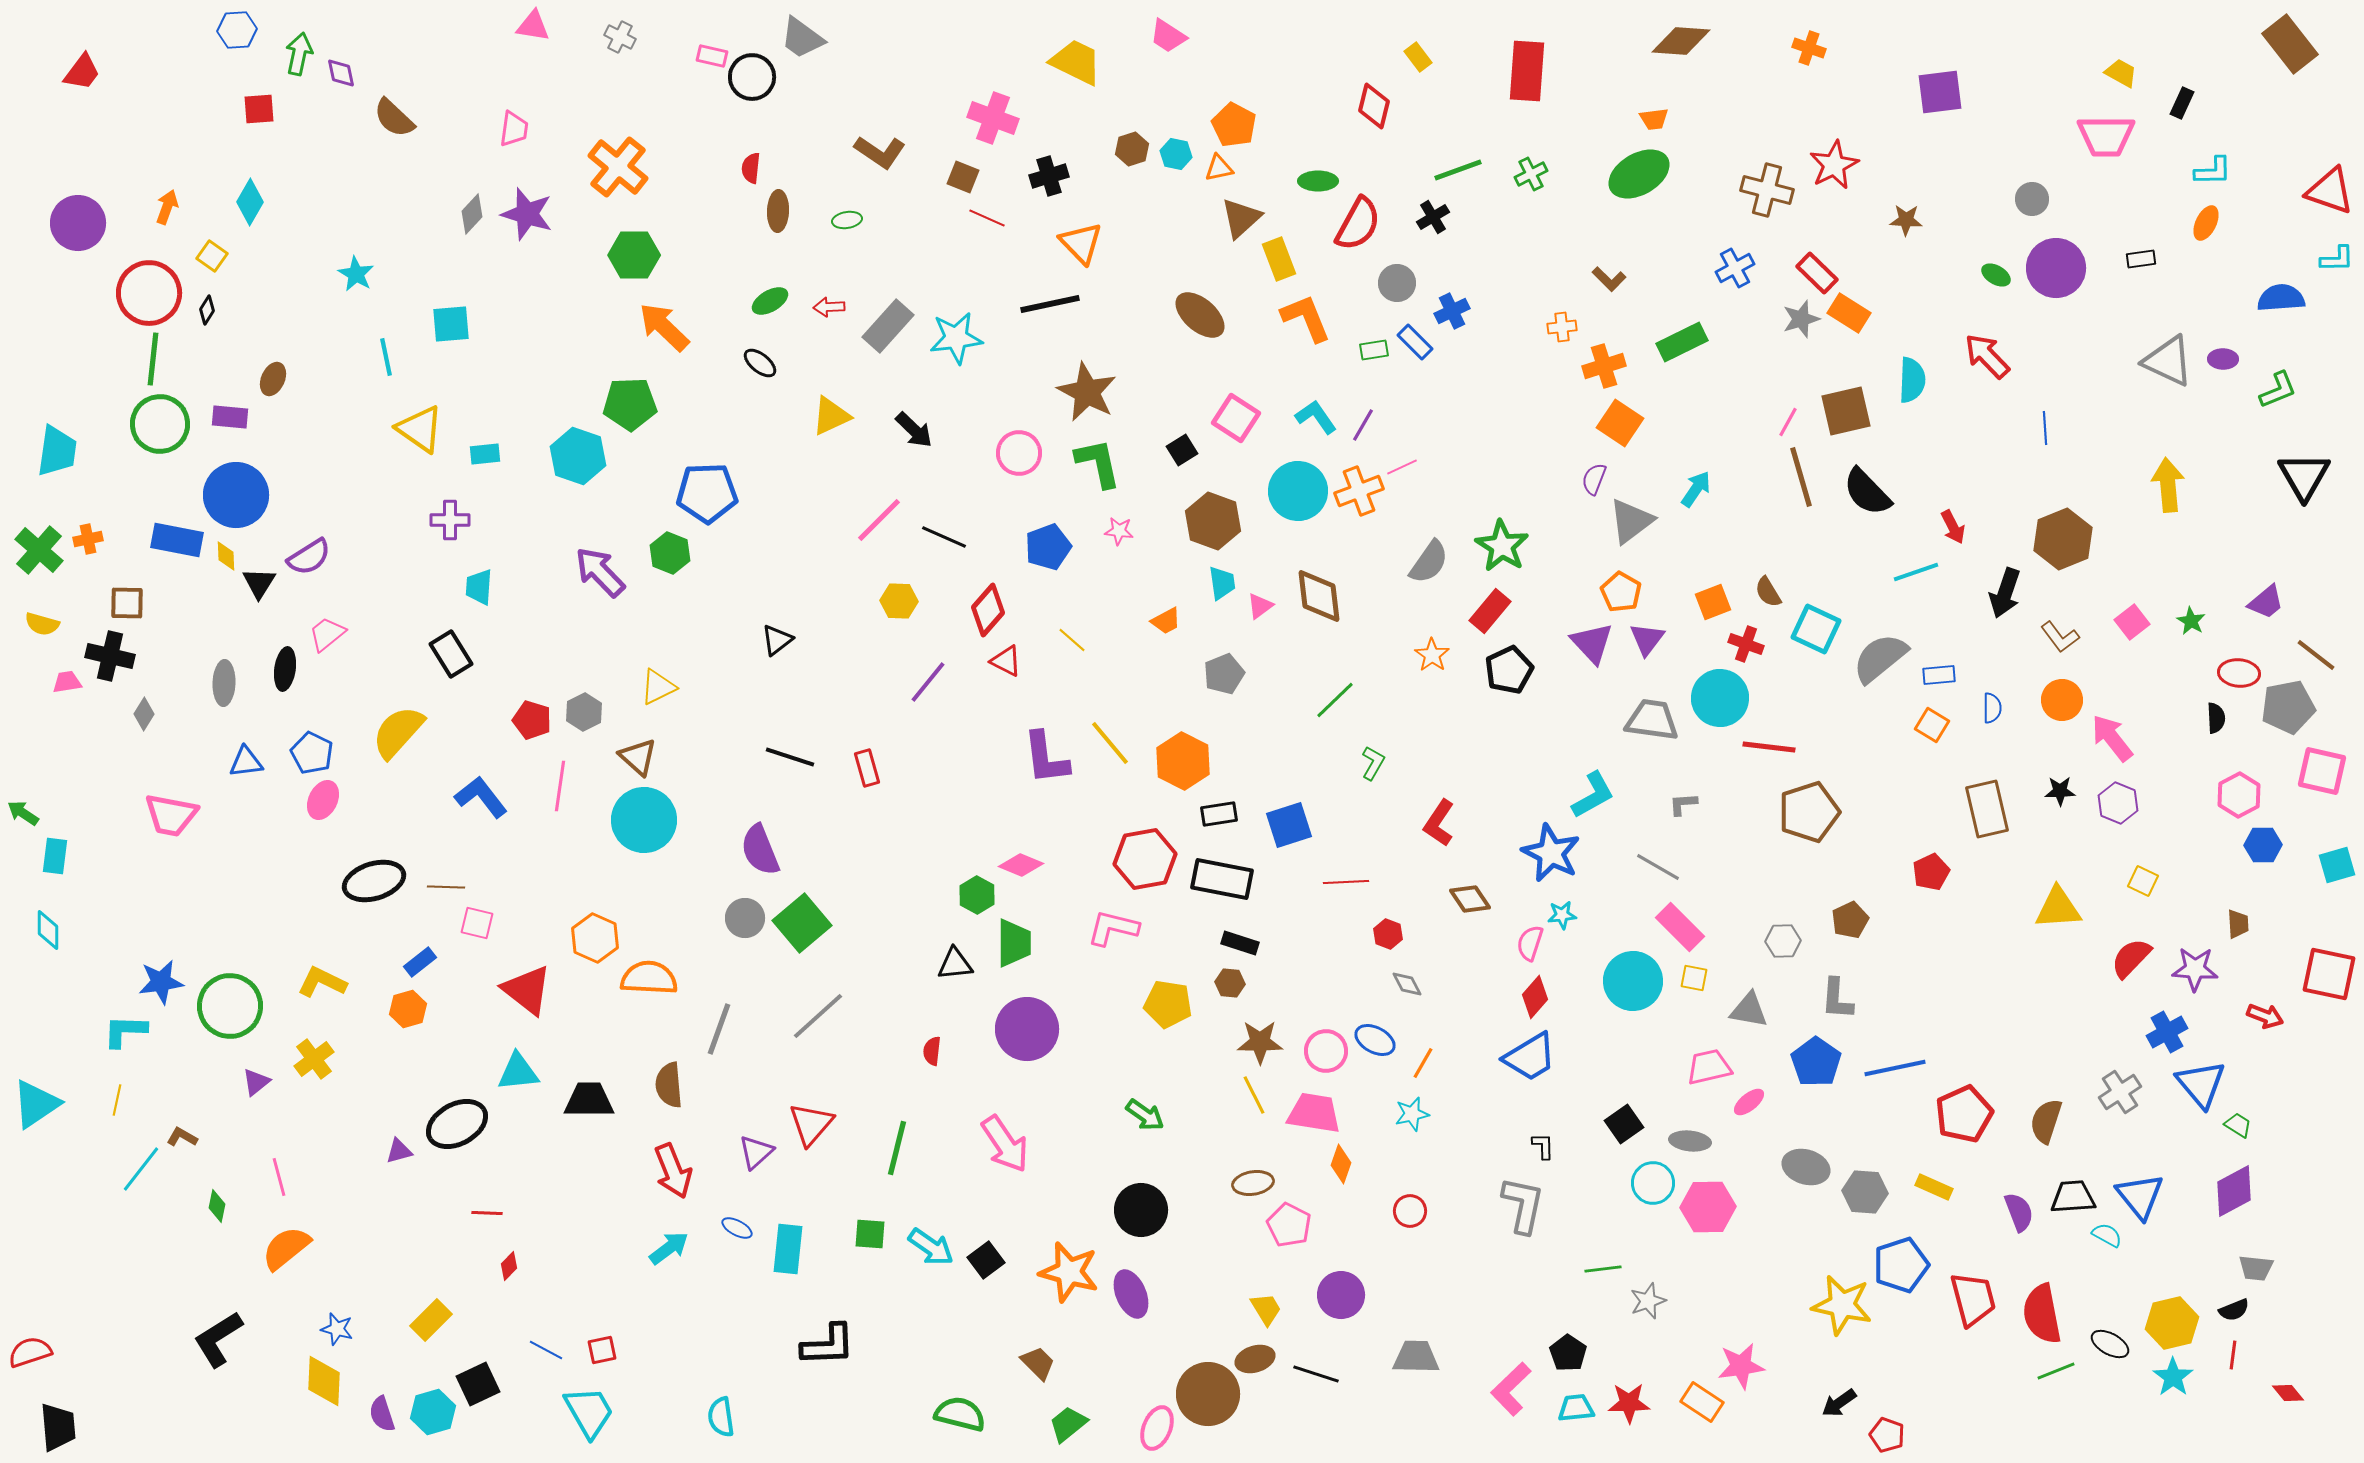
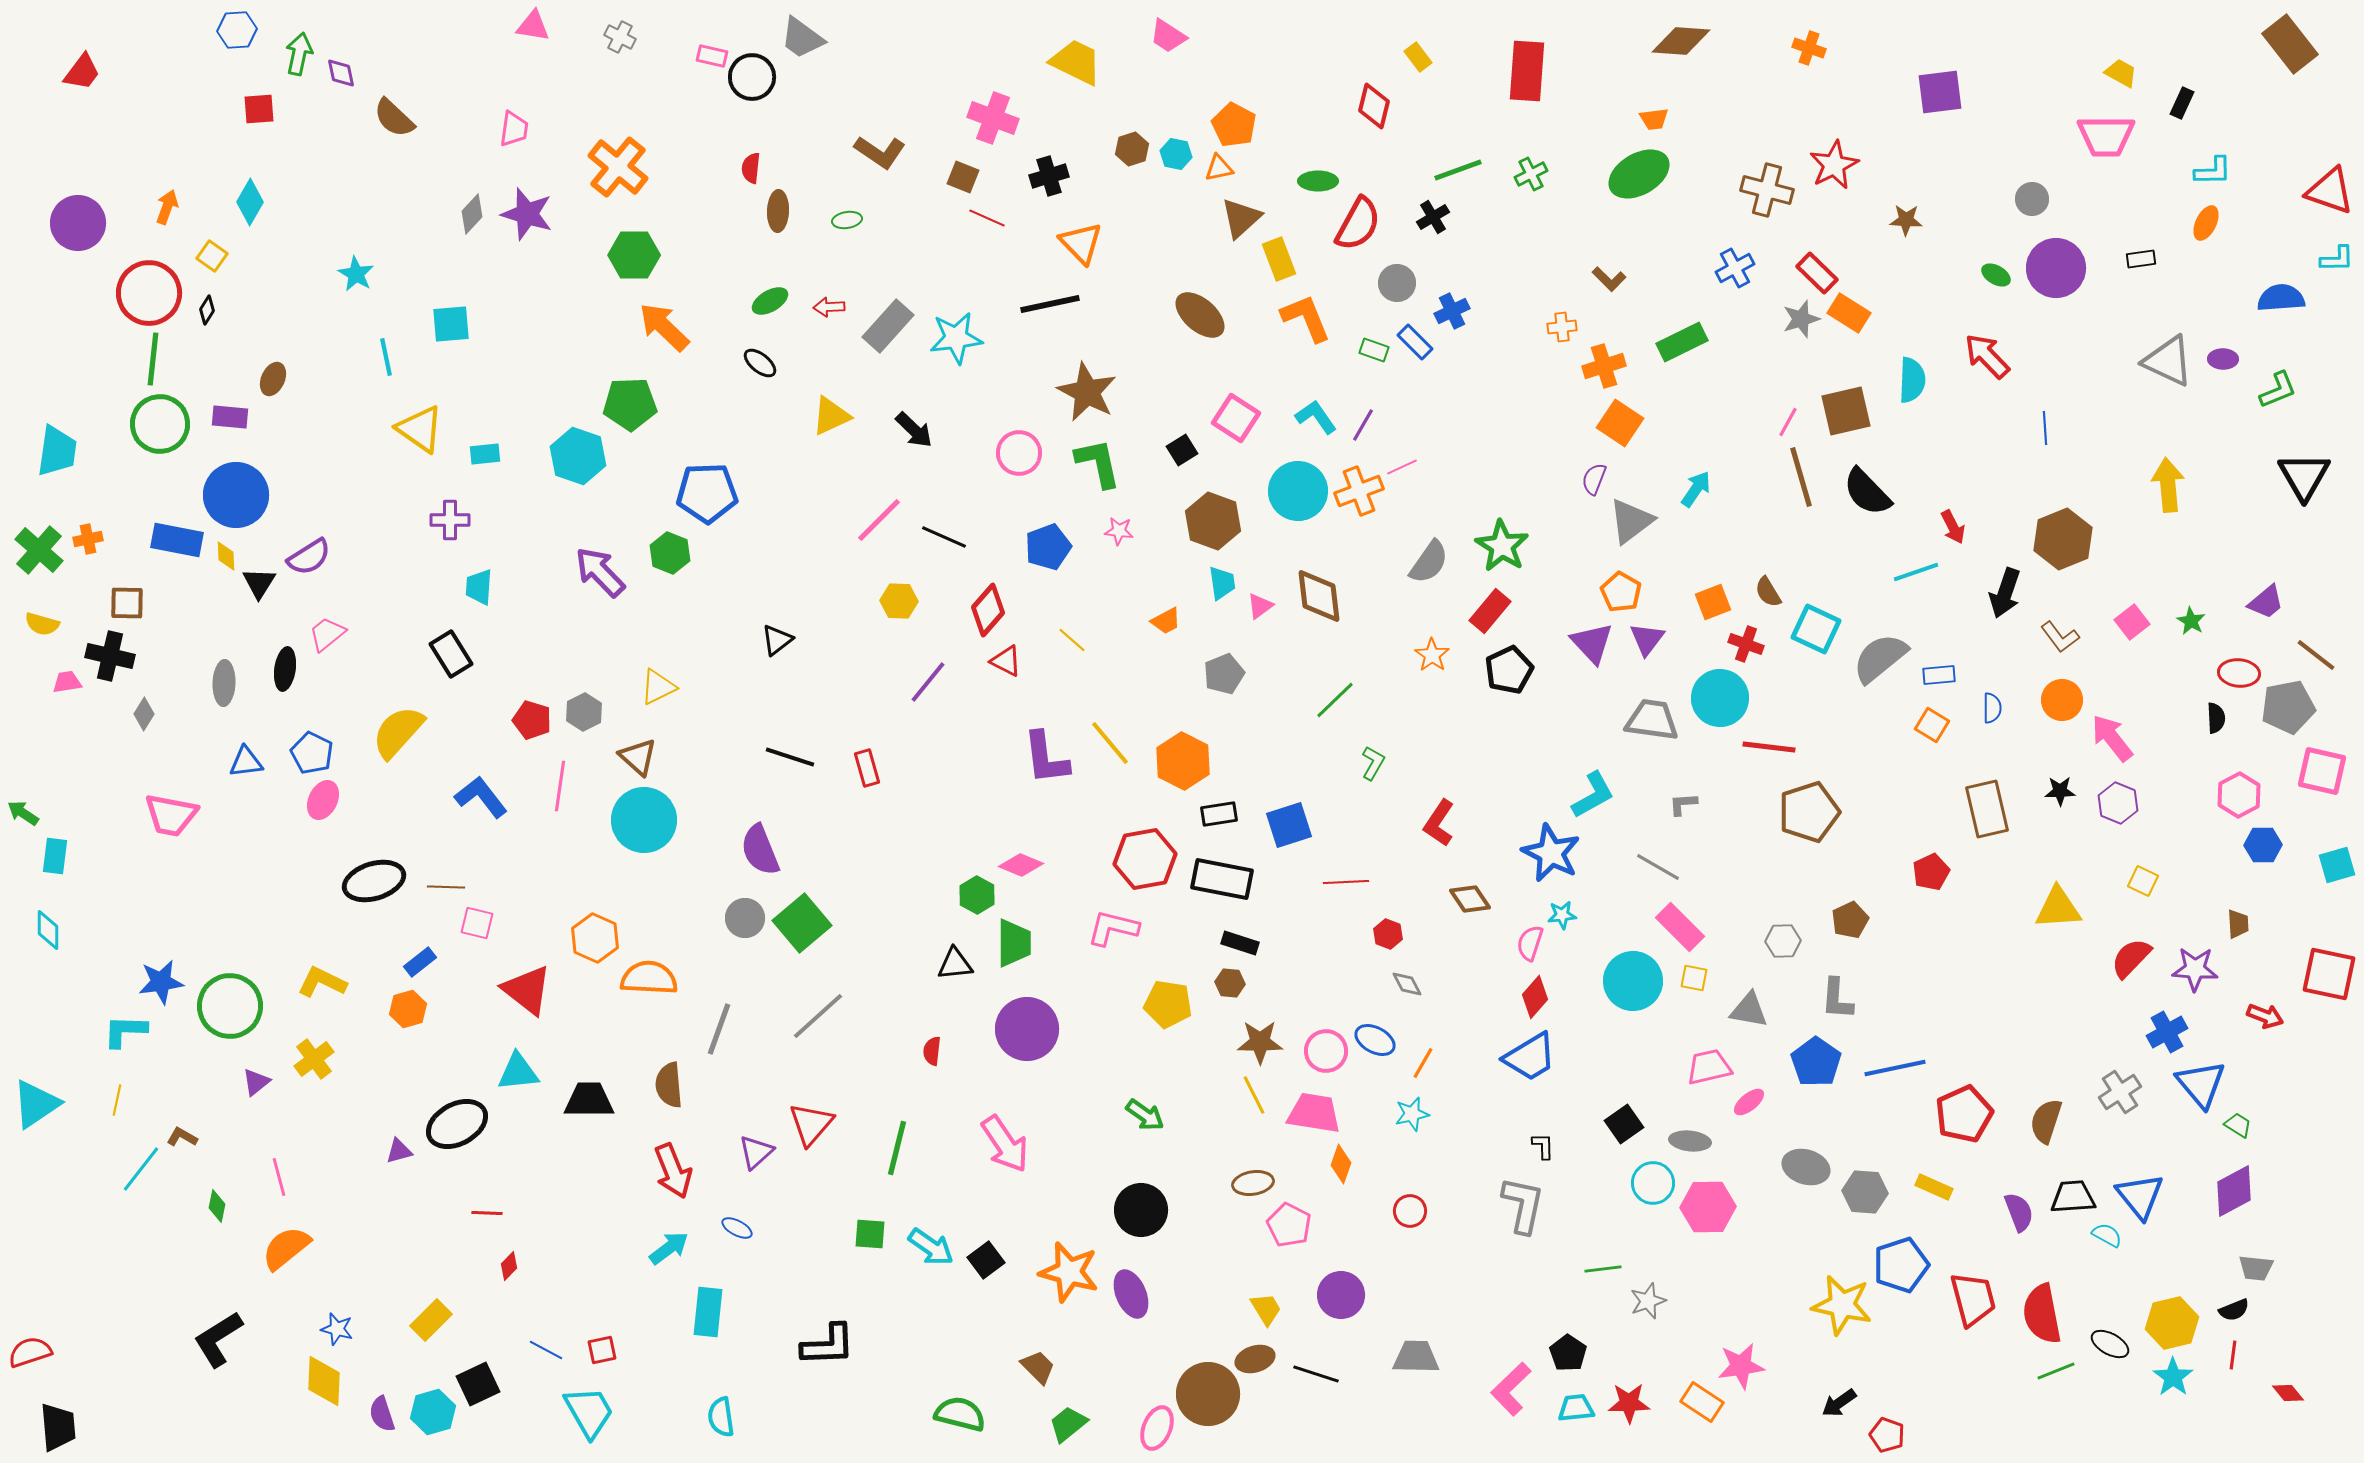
green rectangle at (1374, 350): rotated 28 degrees clockwise
cyan rectangle at (788, 1249): moved 80 px left, 63 px down
brown trapezoid at (1038, 1363): moved 4 px down
